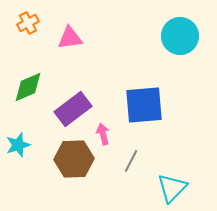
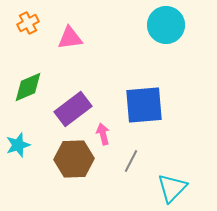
cyan circle: moved 14 px left, 11 px up
